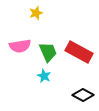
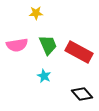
yellow star: rotated 16 degrees clockwise
pink semicircle: moved 3 px left, 1 px up
green trapezoid: moved 7 px up
black diamond: moved 1 px left, 1 px up; rotated 20 degrees clockwise
